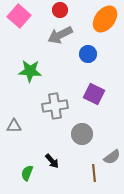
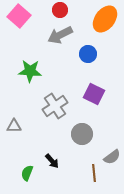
gray cross: rotated 25 degrees counterclockwise
